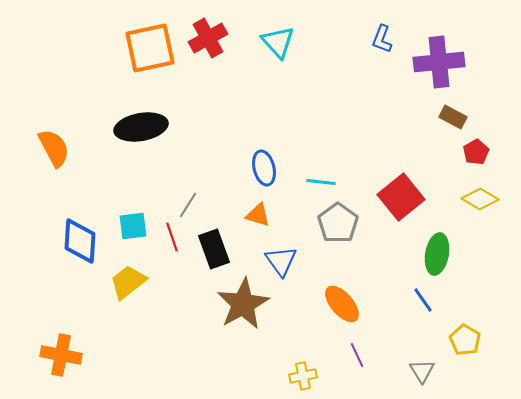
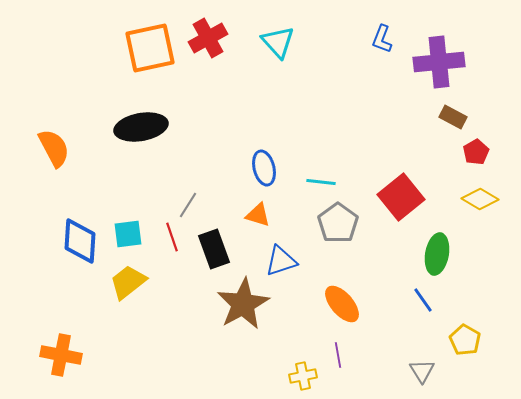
cyan square: moved 5 px left, 8 px down
blue triangle: rotated 48 degrees clockwise
purple line: moved 19 px left; rotated 15 degrees clockwise
